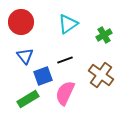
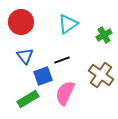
black line: moved 3 px left
